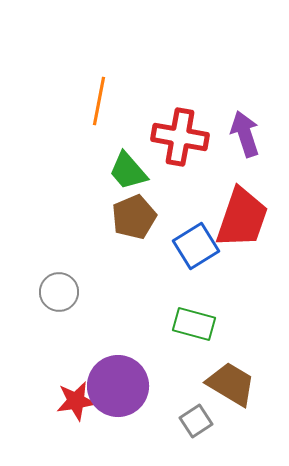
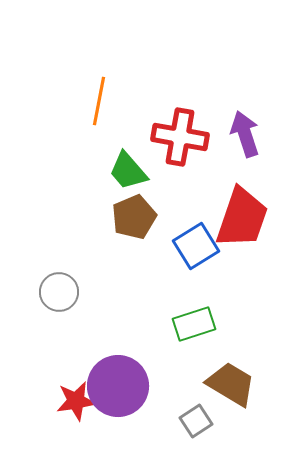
green rectangle: rotated 33 degrees counterclockwise
